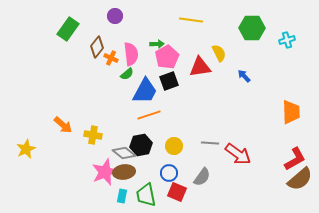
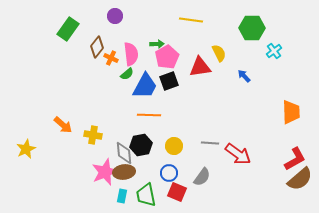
cyan cross: moved 13 px left, 11 px down; rotated 21 degrees counterclockwise
blue trapezoid: moved 5 px up
orange line: rotated 20 degrees clockwise
gray diamond: rotated 45 degrees clockwise
